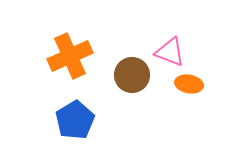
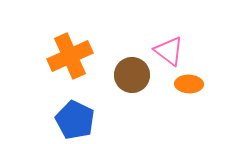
pink triangle: moved 1 px left, 1 px up; rotated 16 degrees clockwise
orange ellipse: rotated 8 degrees counterclockwise
blue pentagon: rotated 15 degrees counterclockwise
